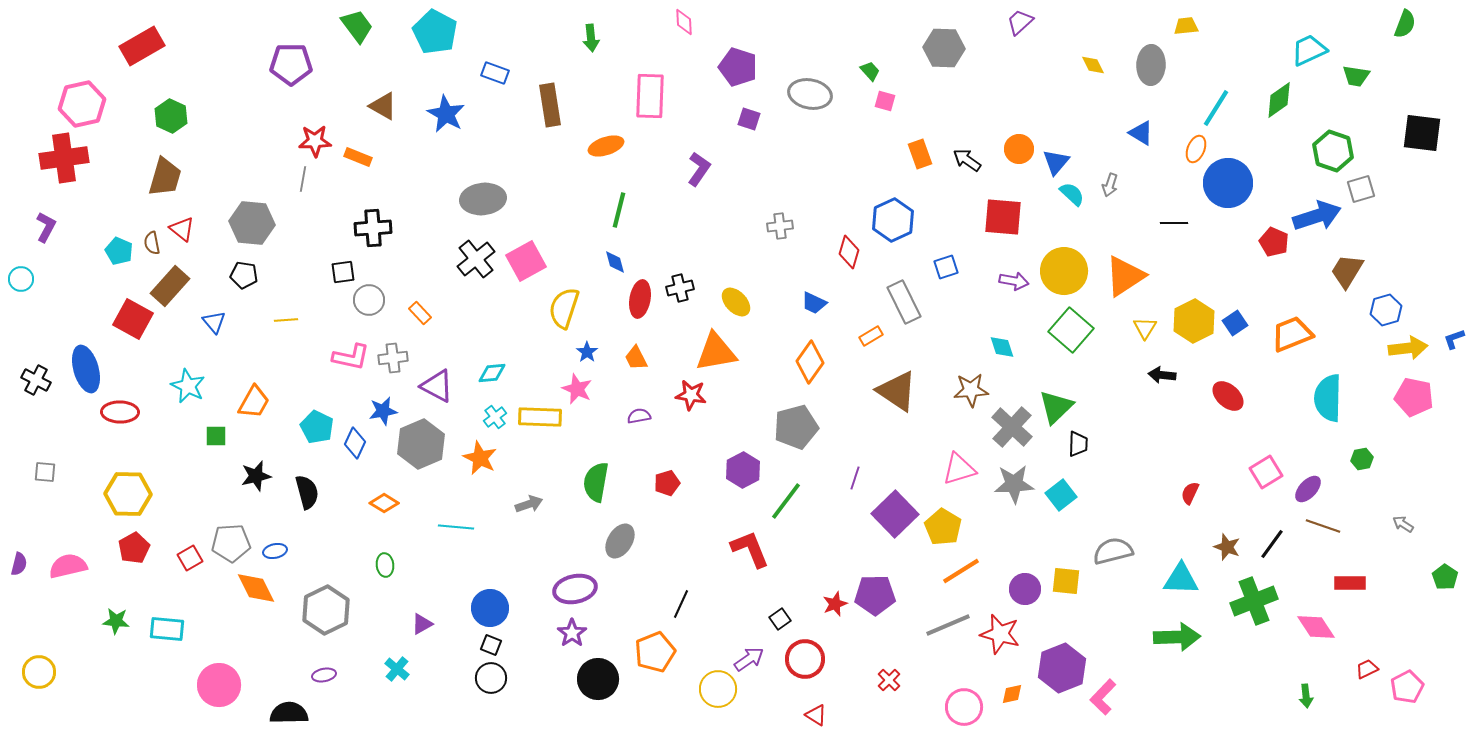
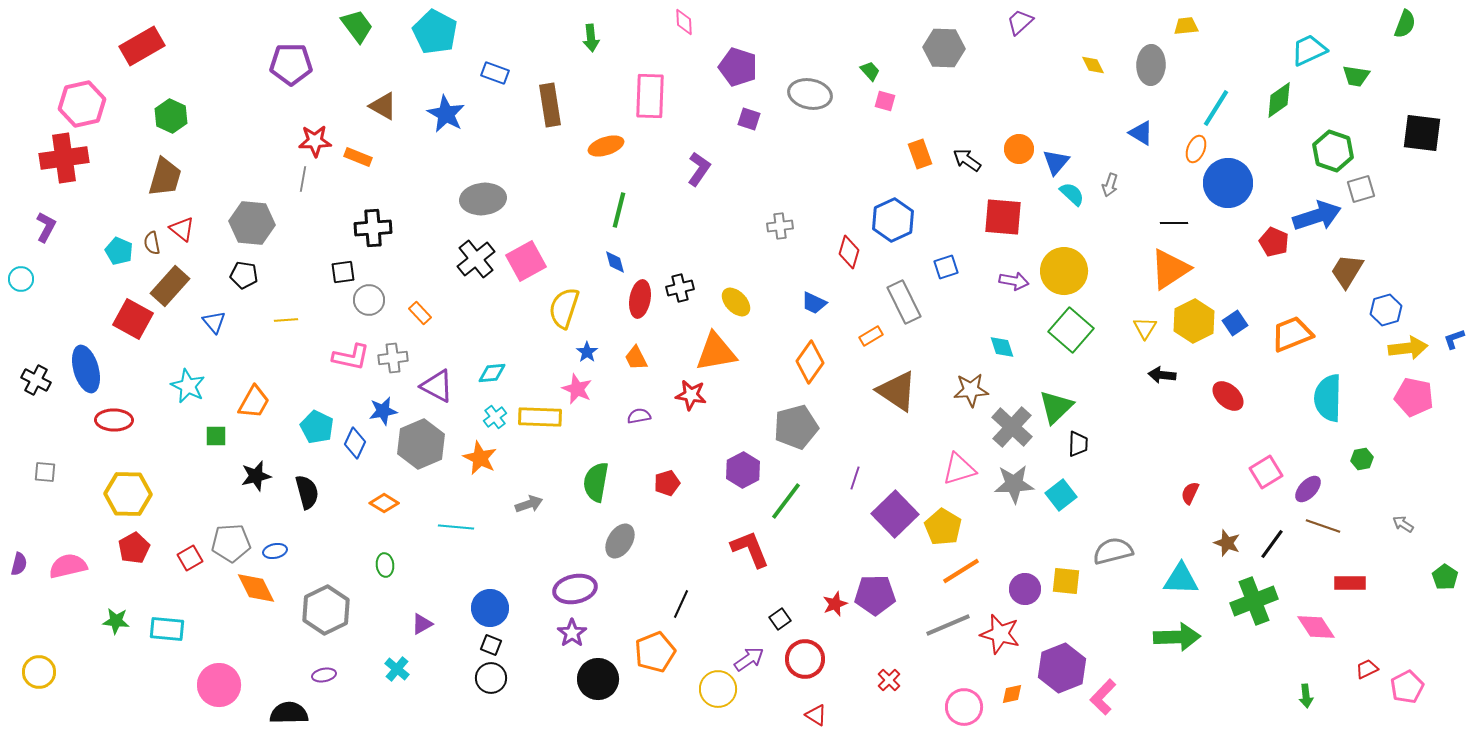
orange triangle at (1125, 276): moved 45 px right, 7 px up
red ellipse at (120, 412): moved 6 px left, 8 px down
brown star at (1227, 547): moved 4 px up
